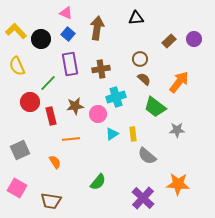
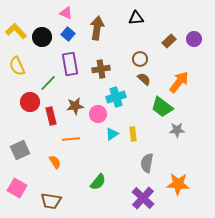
black circle: moved 1 px right, 2 px up
green trapezoid: moved 7 px right
gray semicircle: moved 7 px down; rotated 60 degrees clockwise
